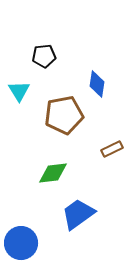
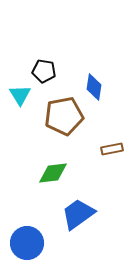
black pentagon: moved 15 px down; rotated 15 degrees clockwise
blue diamond: moved 3 px left, 3 px down
cyan triangle: moved 1 px right, 4 px down
brown pentagon: moved 1 px down
brown rectangle: rotated 15 degrees clockwise
blue circle: moved 6 px right
